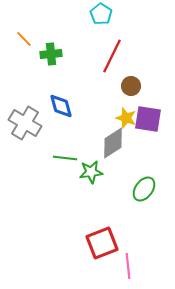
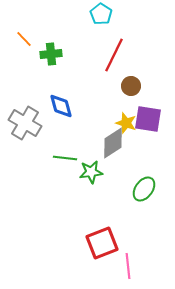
red line: moved 2 px right, 1 px up
yellow star: moved 5 px down
